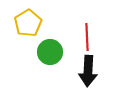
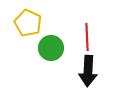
yellow pentagon: rotated 16 degrees counterclockwise
green circle: moved 1 px right, 4 px up
